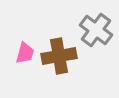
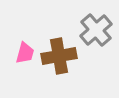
gray cross: rotated 12 degrees clockwise
